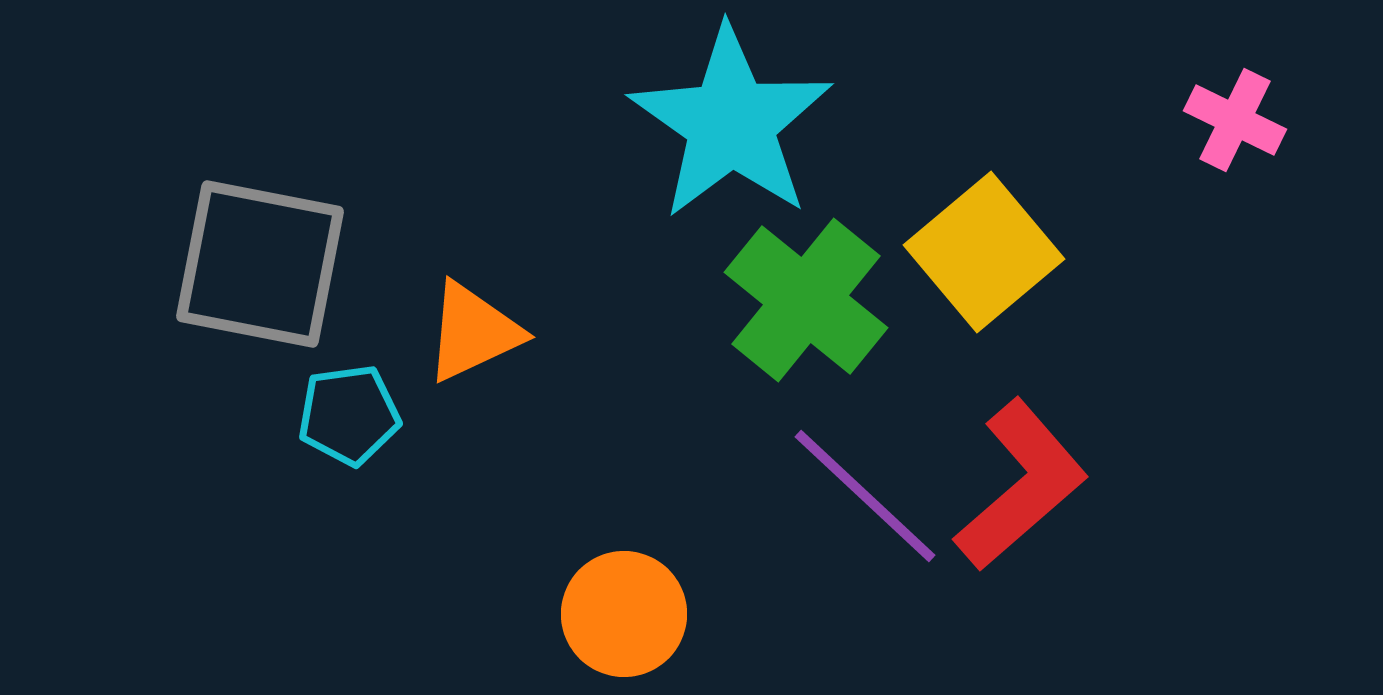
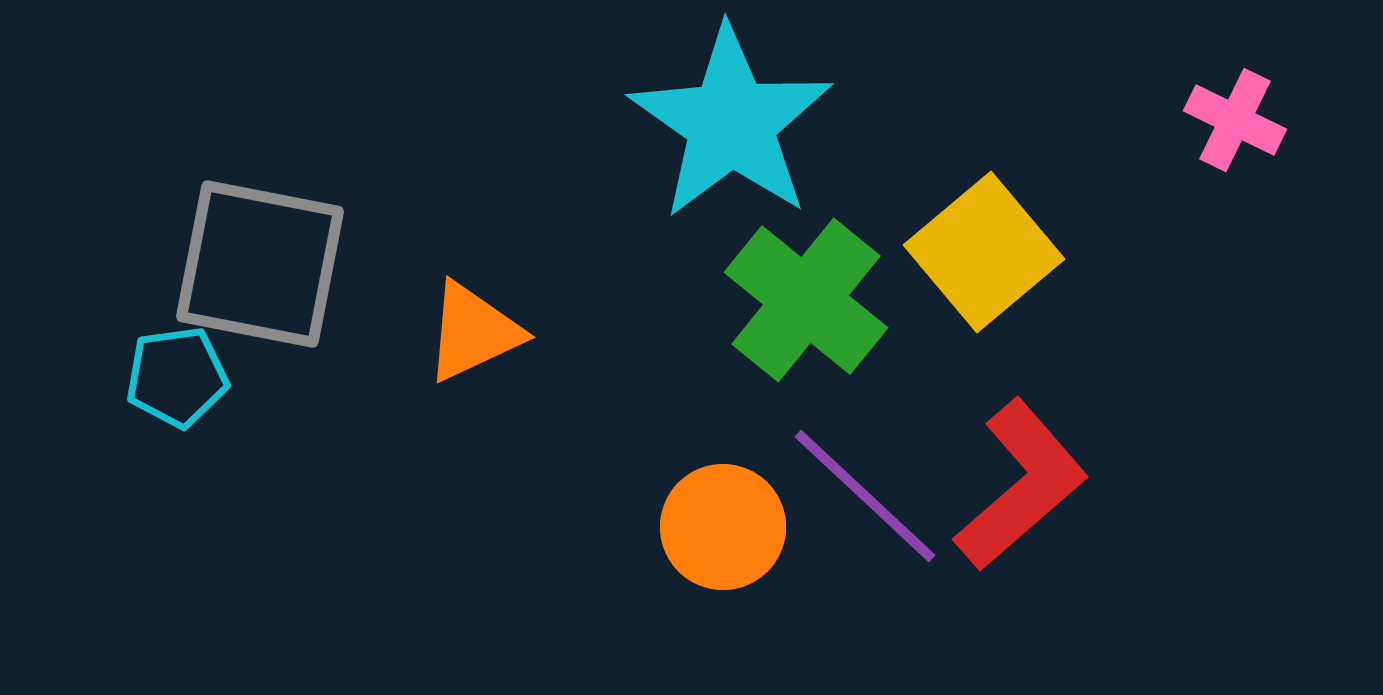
cyan pentagon: moved 172 px left, 38 px up
orange circle: moved 99 px right, 87 px up
